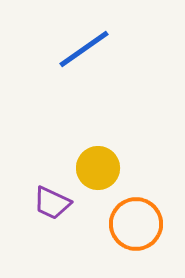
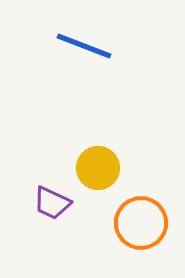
blue line: moved 3 px up; rotated 56 degrees clockwise
orange circle: moved 5 px right, 1 px up
